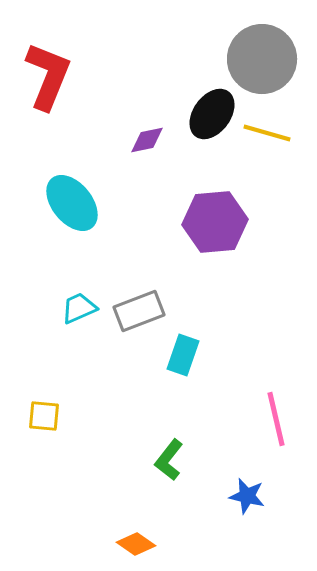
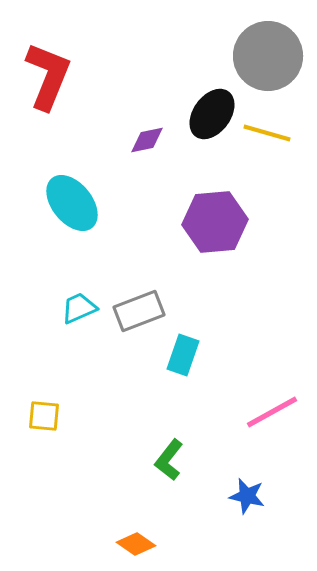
gray circle: moved 6 px right, 3 px up
pink line: moved 4 px left, 7 px up; rotated 74 degrees clockwise
